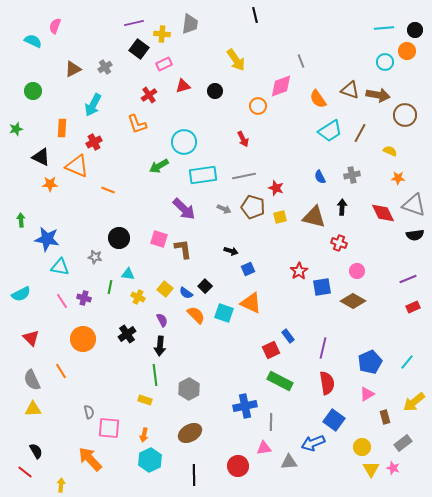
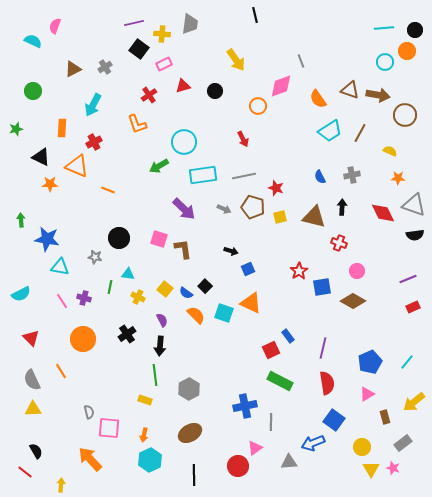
pink triangle at (264, 448): moved 9 px left; rotated 28 degrees counterclockwise
